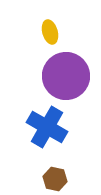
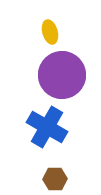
purple circle: moved 4 px left, 1 px up
brown hexagon: rotated 15 degrees counterclockwise
